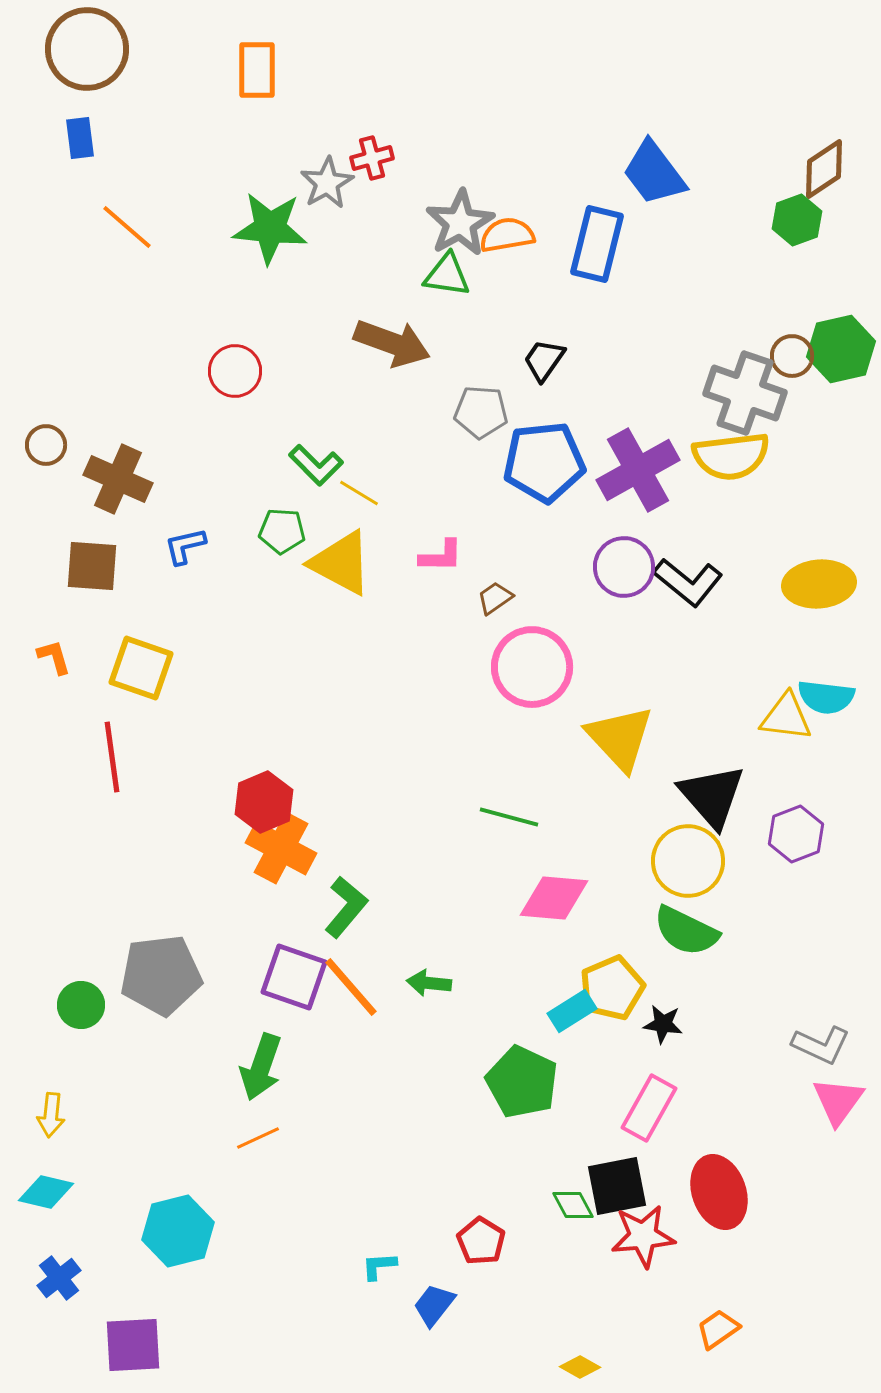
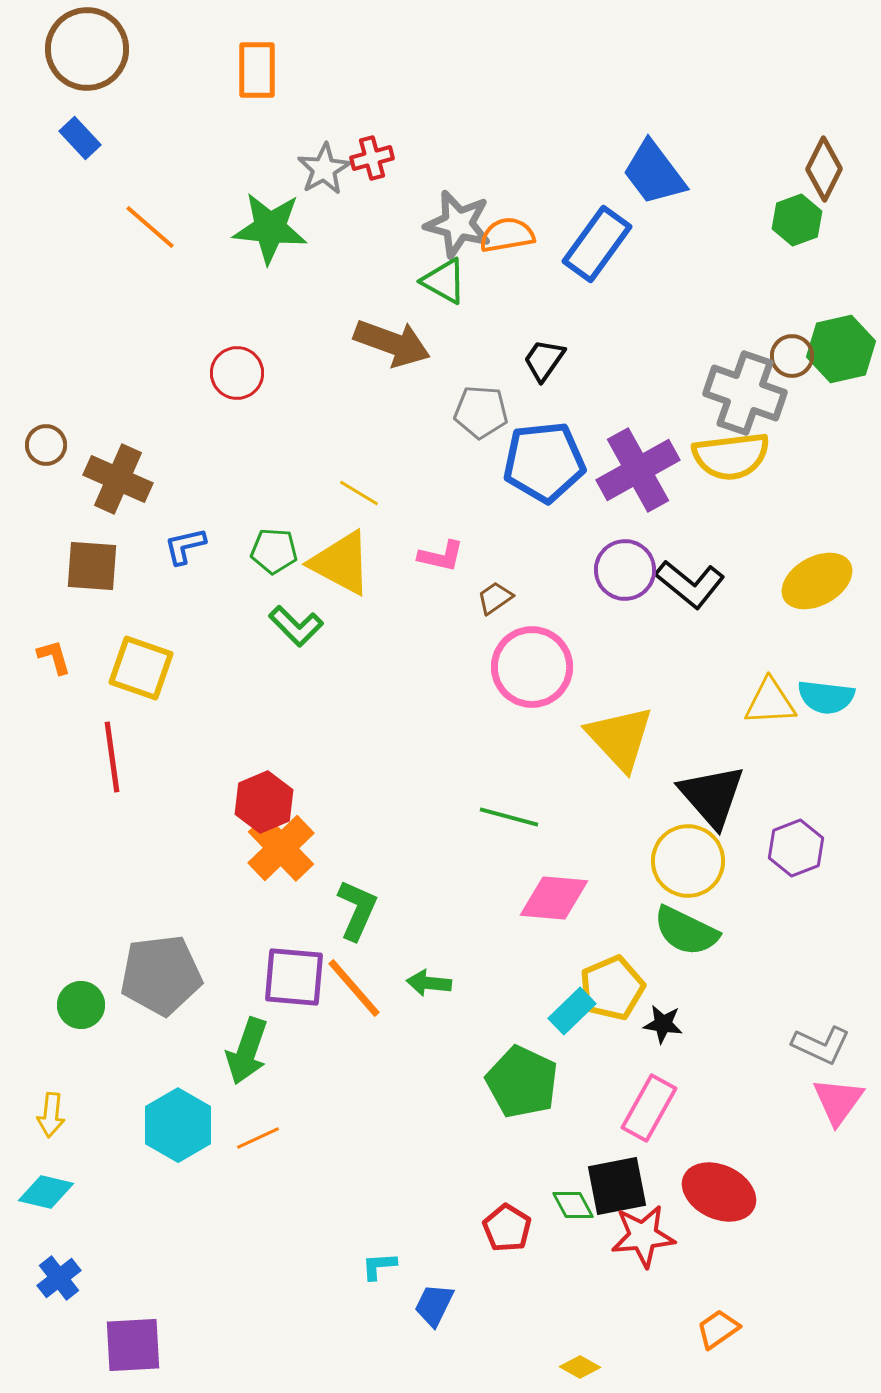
blue rectangle at (80, 138): rotated 36 degrees counterclockwise
brown diamond at (824, 169): rotated 30 degrees counterclockwise
gray star at (327, 183): moved 3 px left, 14 px up
gray star at (460, 223): moved 2 px left, 1 px down; rotated 28 degrees counterclockwise
orange line at (127, 227): moved 23 px right
blue rectangle at (597, 244): rotated 22 degrees clockwise
green triangle at (447, 275): moved 3 px left, 6 px down; rotated 21 degrees clockwise
red circle at (235, 371): moved 2 px right, 2 px down
green L-shape at (316, 465): moved 20 px left, 161 px down
green pentagon at (282, 531): moved 8 px left, 20 px down
pink L-shape at (441, 556): rotated 12 degrees clockwise
purple circle at (624, 567): moved 1 px right, 3 px down
black L-shape at (688, 582): moved 2 px right, 2 px down
yellow ellipse at (819, 584): moved 2 px left, 3 px up; rotated 24 degrees counterclockwise
yellow triangle at (786, 717): moved 16 px left, 15 px up; rotated 10 degrees counterclockwise
purple hexagon at (796, 834): moved 14 px down
orange cross at (281, 848): rotated 18 degrees clockwise
green L-shape at (346, 907): moved 11 px right, 3 px down; rotated 16 degrees counterclockwise
purple square at (294, 977): rotated 14 degrees counterclockwise
orange line at (351, 987): moved 3 px right, 1 px down
cyan rectangle at (572, 1011): rotated 12 degrees counterclockwise
green arrow at (261, 1067): moved 14 px left, 16 px up
red ellipse at (719, 1192): rotated 46 degrees counterclockwise
cyan hexagon at (178, 1231): moved 106 px up; rotated 16 degrees counterclockwise
red pentagon at (481, 1241): moved 26 px right, 13 px up
blue trapezoid at (434, 1305): rotated 12 degrees counterclockwise
